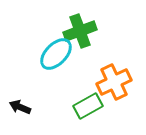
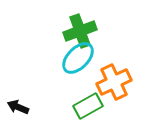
cyan ellipse: moved 22 px right, 4 px down
black arrow: moved 2 px left
